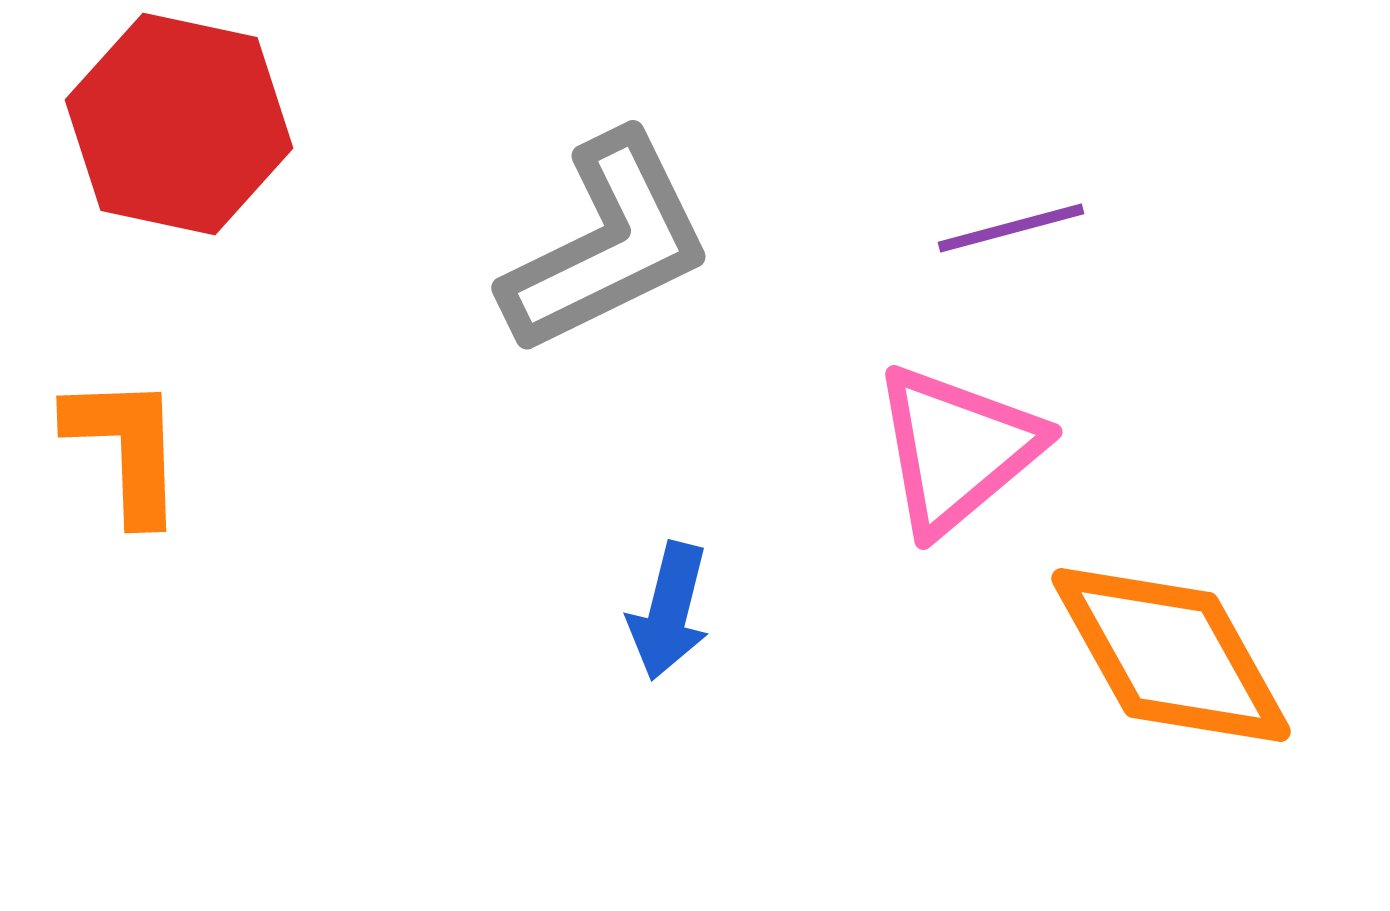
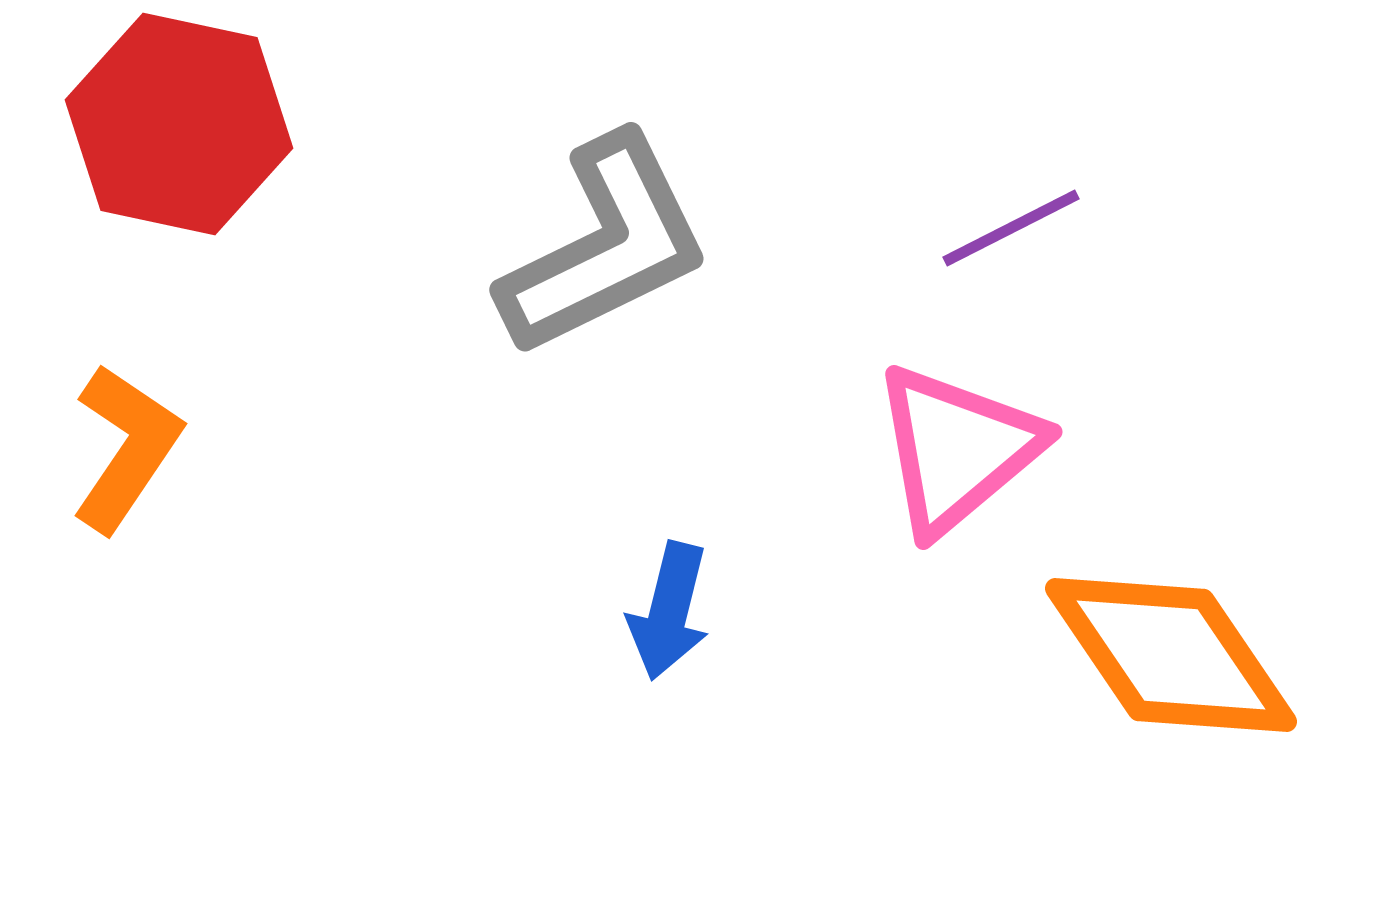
purple line: rotated 12 degrees counterclockwise
gray L-shape: moved 2 px left, 2 px down
orange L-shape: rotated 36 degrees clockwise
orange diamond: rotated 5 degrees counterclockwise
